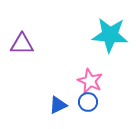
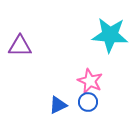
purple triangle: moved 2 px left, 2 px down
